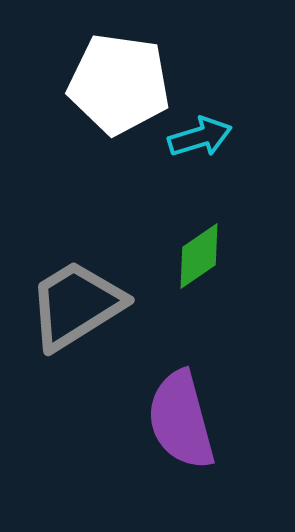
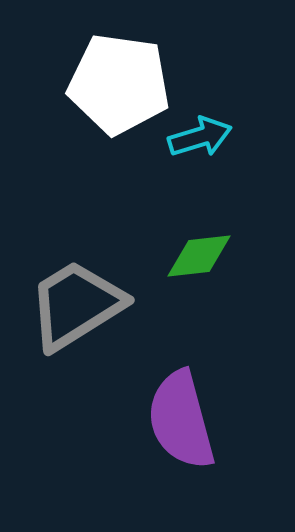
green diamond: rotated 28 degrees clockwise
